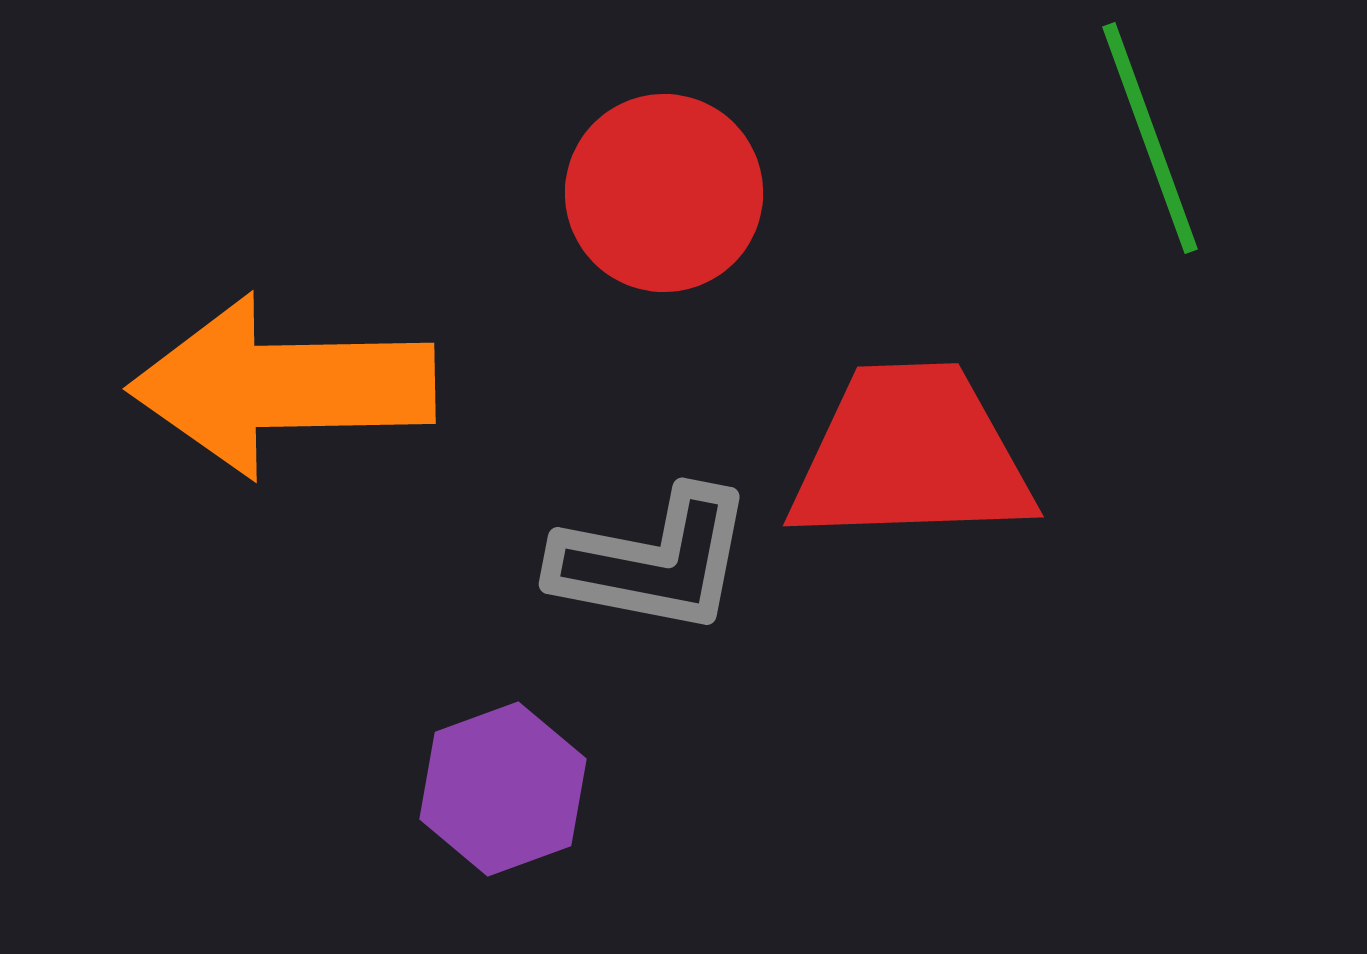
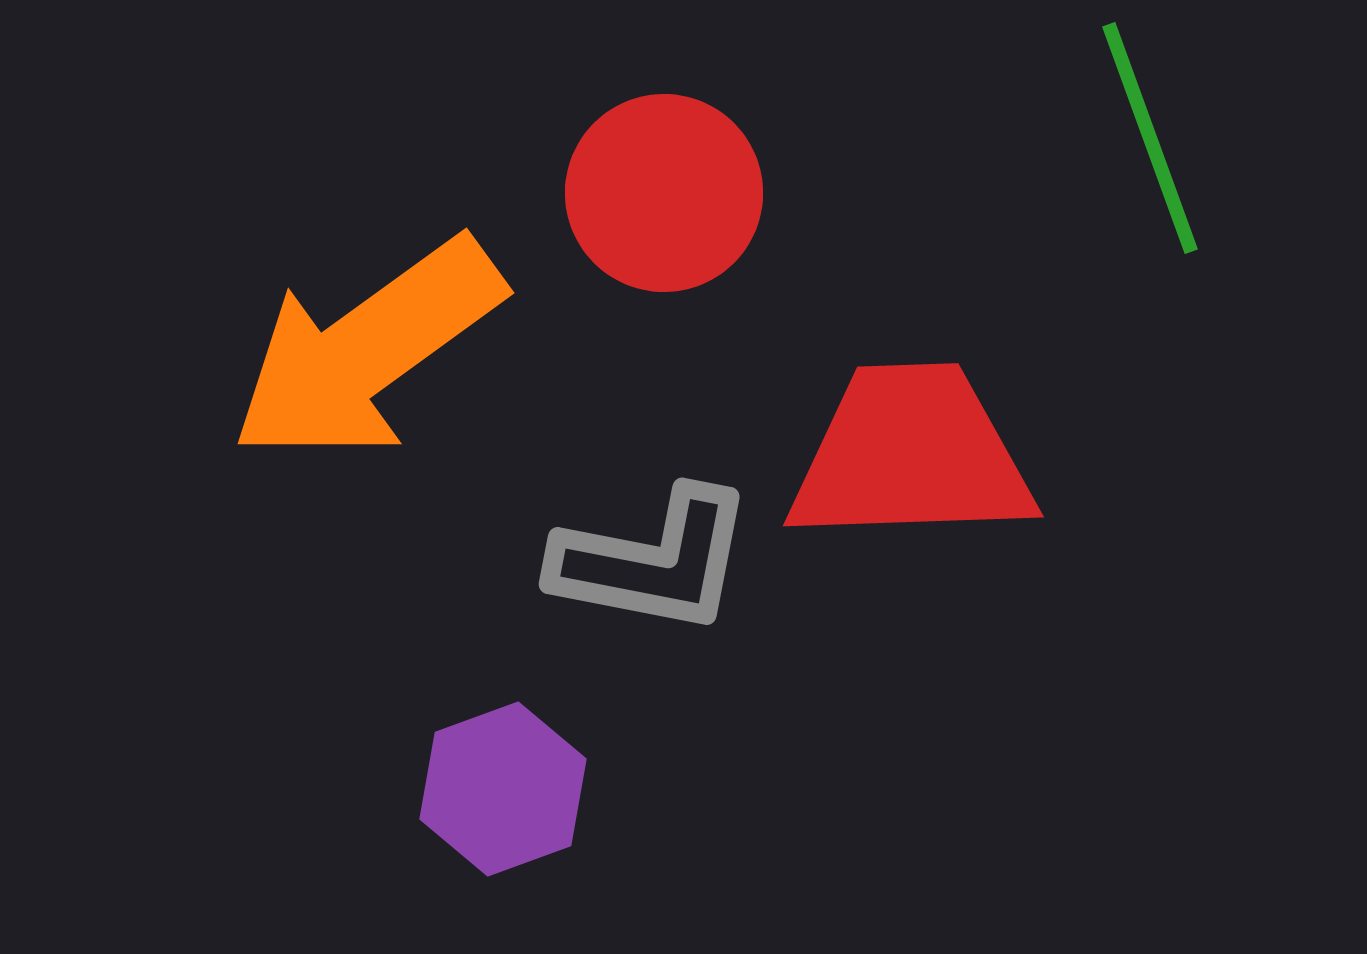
orange arrow: moved 85 px right, 36 px up; rotated 35 degrees counterclockwise
